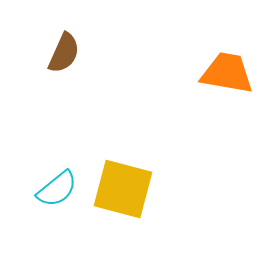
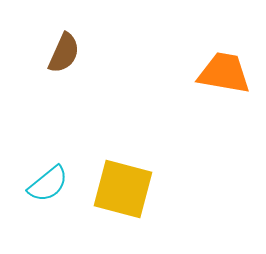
orange trapezoid: moved 3 px left
cyan semicircle: moved 9 px left, 5 px up
